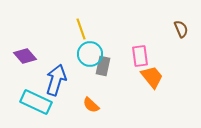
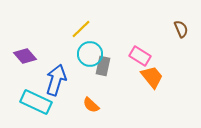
yellow line: rotated 65 degrees clockwise
pink rectangle: rotated 50 degrees counterclockwise
